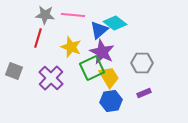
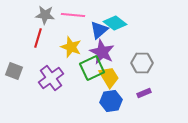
purple cross: rotated 10 degrees clockwise
